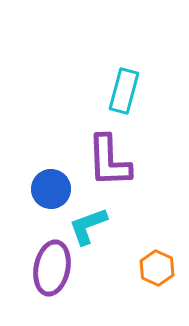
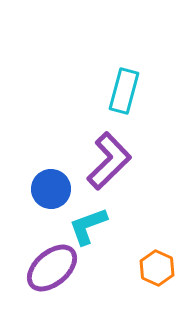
purple L-shape: rotated 132 degrees counterclockwise
purple ellipse: rotated 38 degrees clockwise
